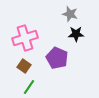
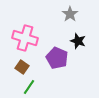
gray star: rotated 21 degrees clockwise
black star: moved 2 px right, 7 px down; rotated 21 degrees clockwise
pink cross: rotated 35 degrees clockwise
brown square: moved 2 px left, 1 px down
